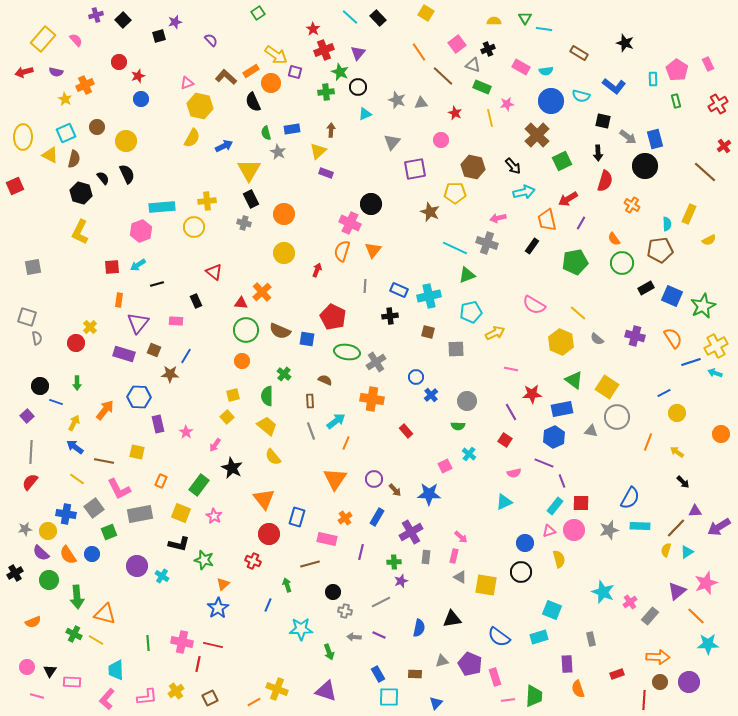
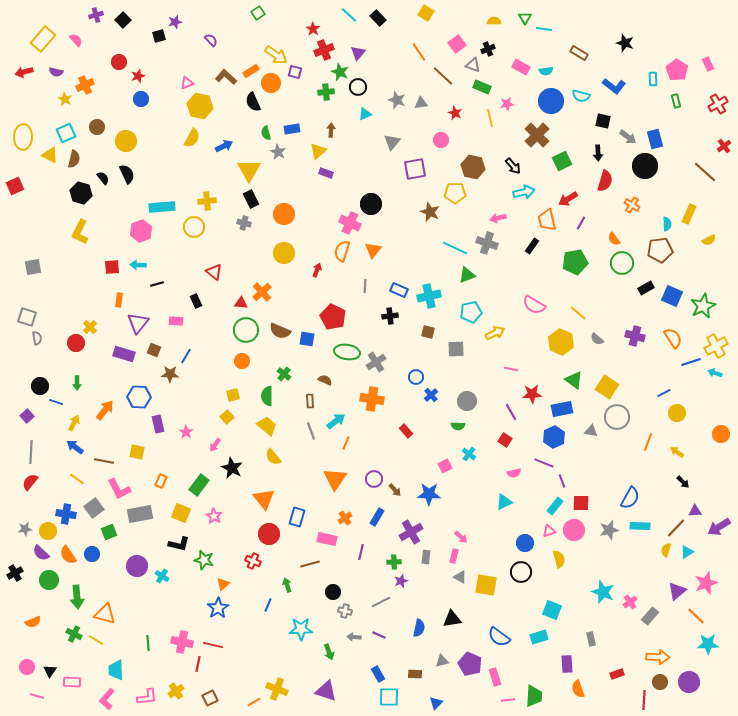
cyan line at (350, 17): moved 1 px left, 2 px up
cyan arrow at (138, 265): rotated 35 degrees clockwise
